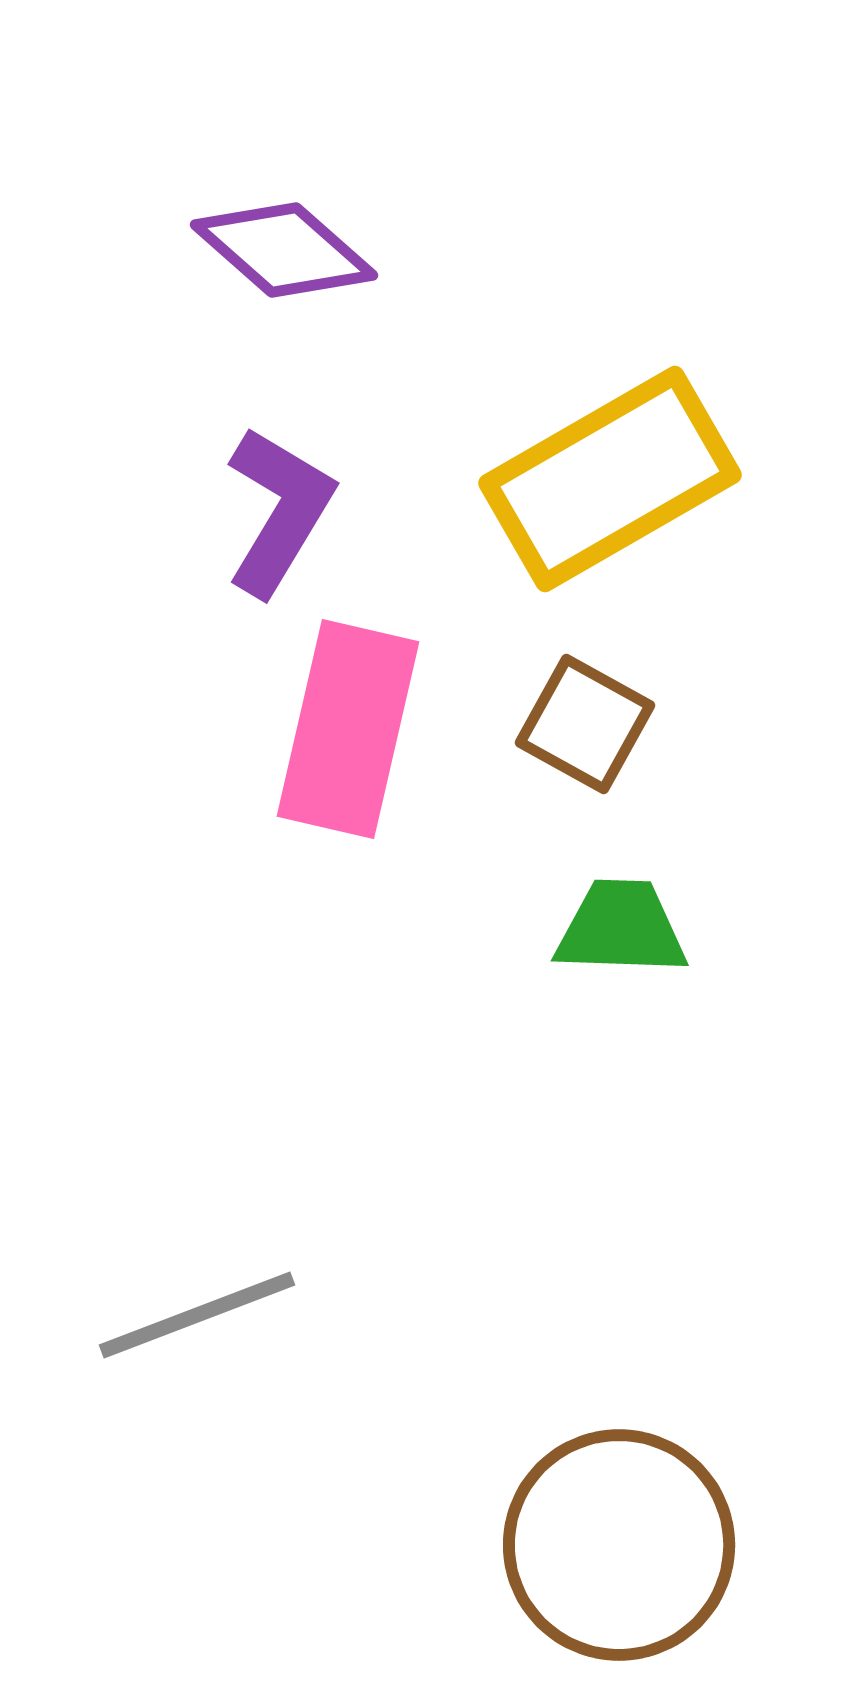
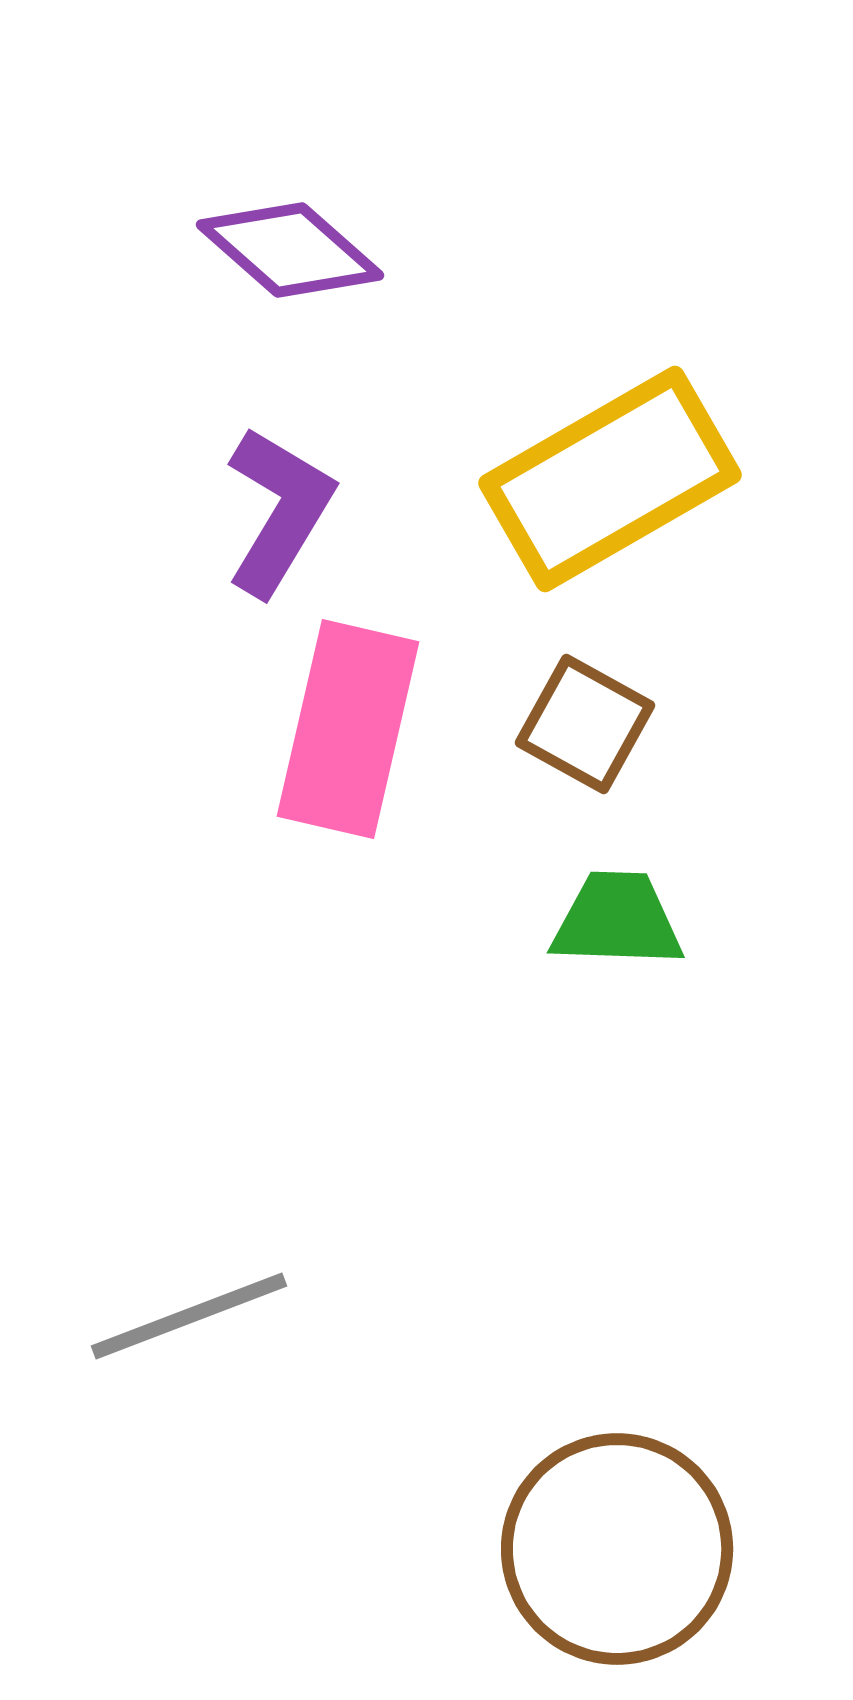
purple diamond: moved 6 px right
green trapezoid: moved 4 px left, 8 px up
gray line: moved 8 px left, 1 px down
brown circle: moved 2 px left, 4 px down
